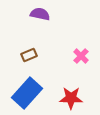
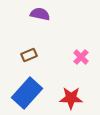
pink cross: moved 1 px down
